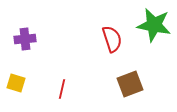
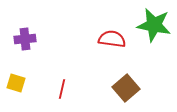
red semicircle: rotated 64 degrees counterclockwise
brown square: moved 4 px left, 4 px down; rotated 20 degrees counterclockwise
